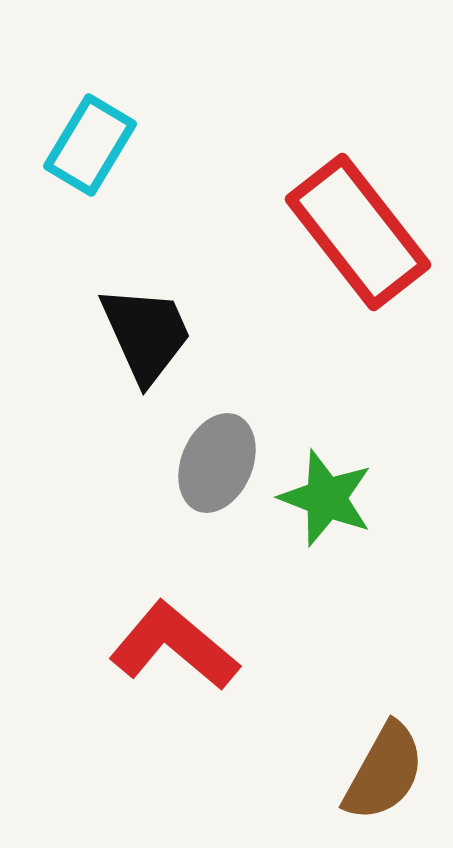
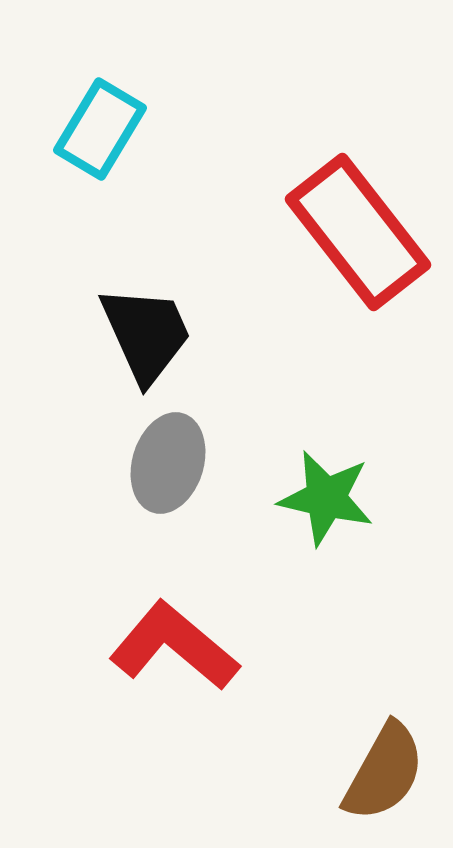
cyan rectangle: moved 10 px right, 16 px up
gray ellipse: moved 49 px left; rotated 6 degrees counterclockwise
green star: rotated 8 degrees counterclockwise
